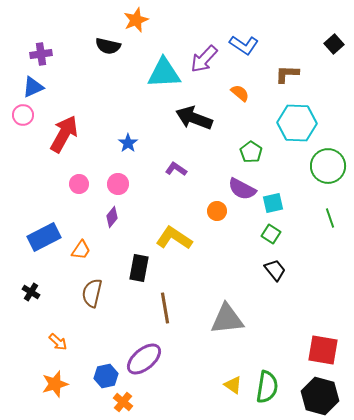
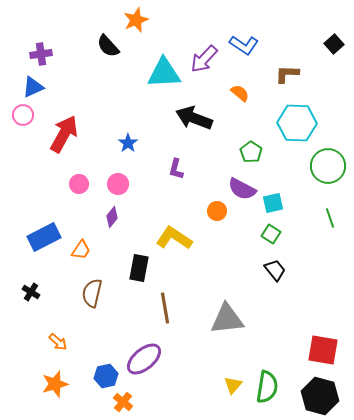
black semicircle at (108, 46): rotated 35 degrees clockwise
purple L-shape at (176, 169): rotated 110 degrees counterclockwise
yellow triangle at (233, 385): rotated 36 degrees clockwise
